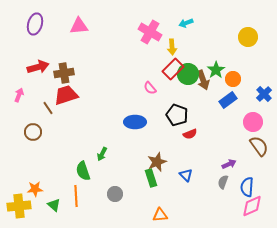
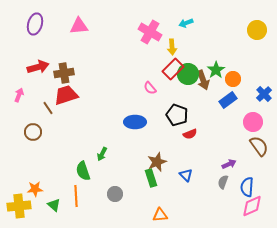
yellow circle: moved 9 px right, 7 px up
